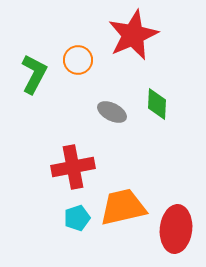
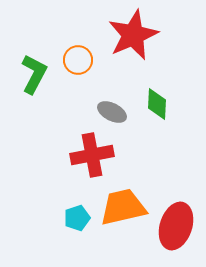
red cross: moved 19 px right, 12 px up
red ellipse: moved 3 px up; rotated 12 degrees clockwise
